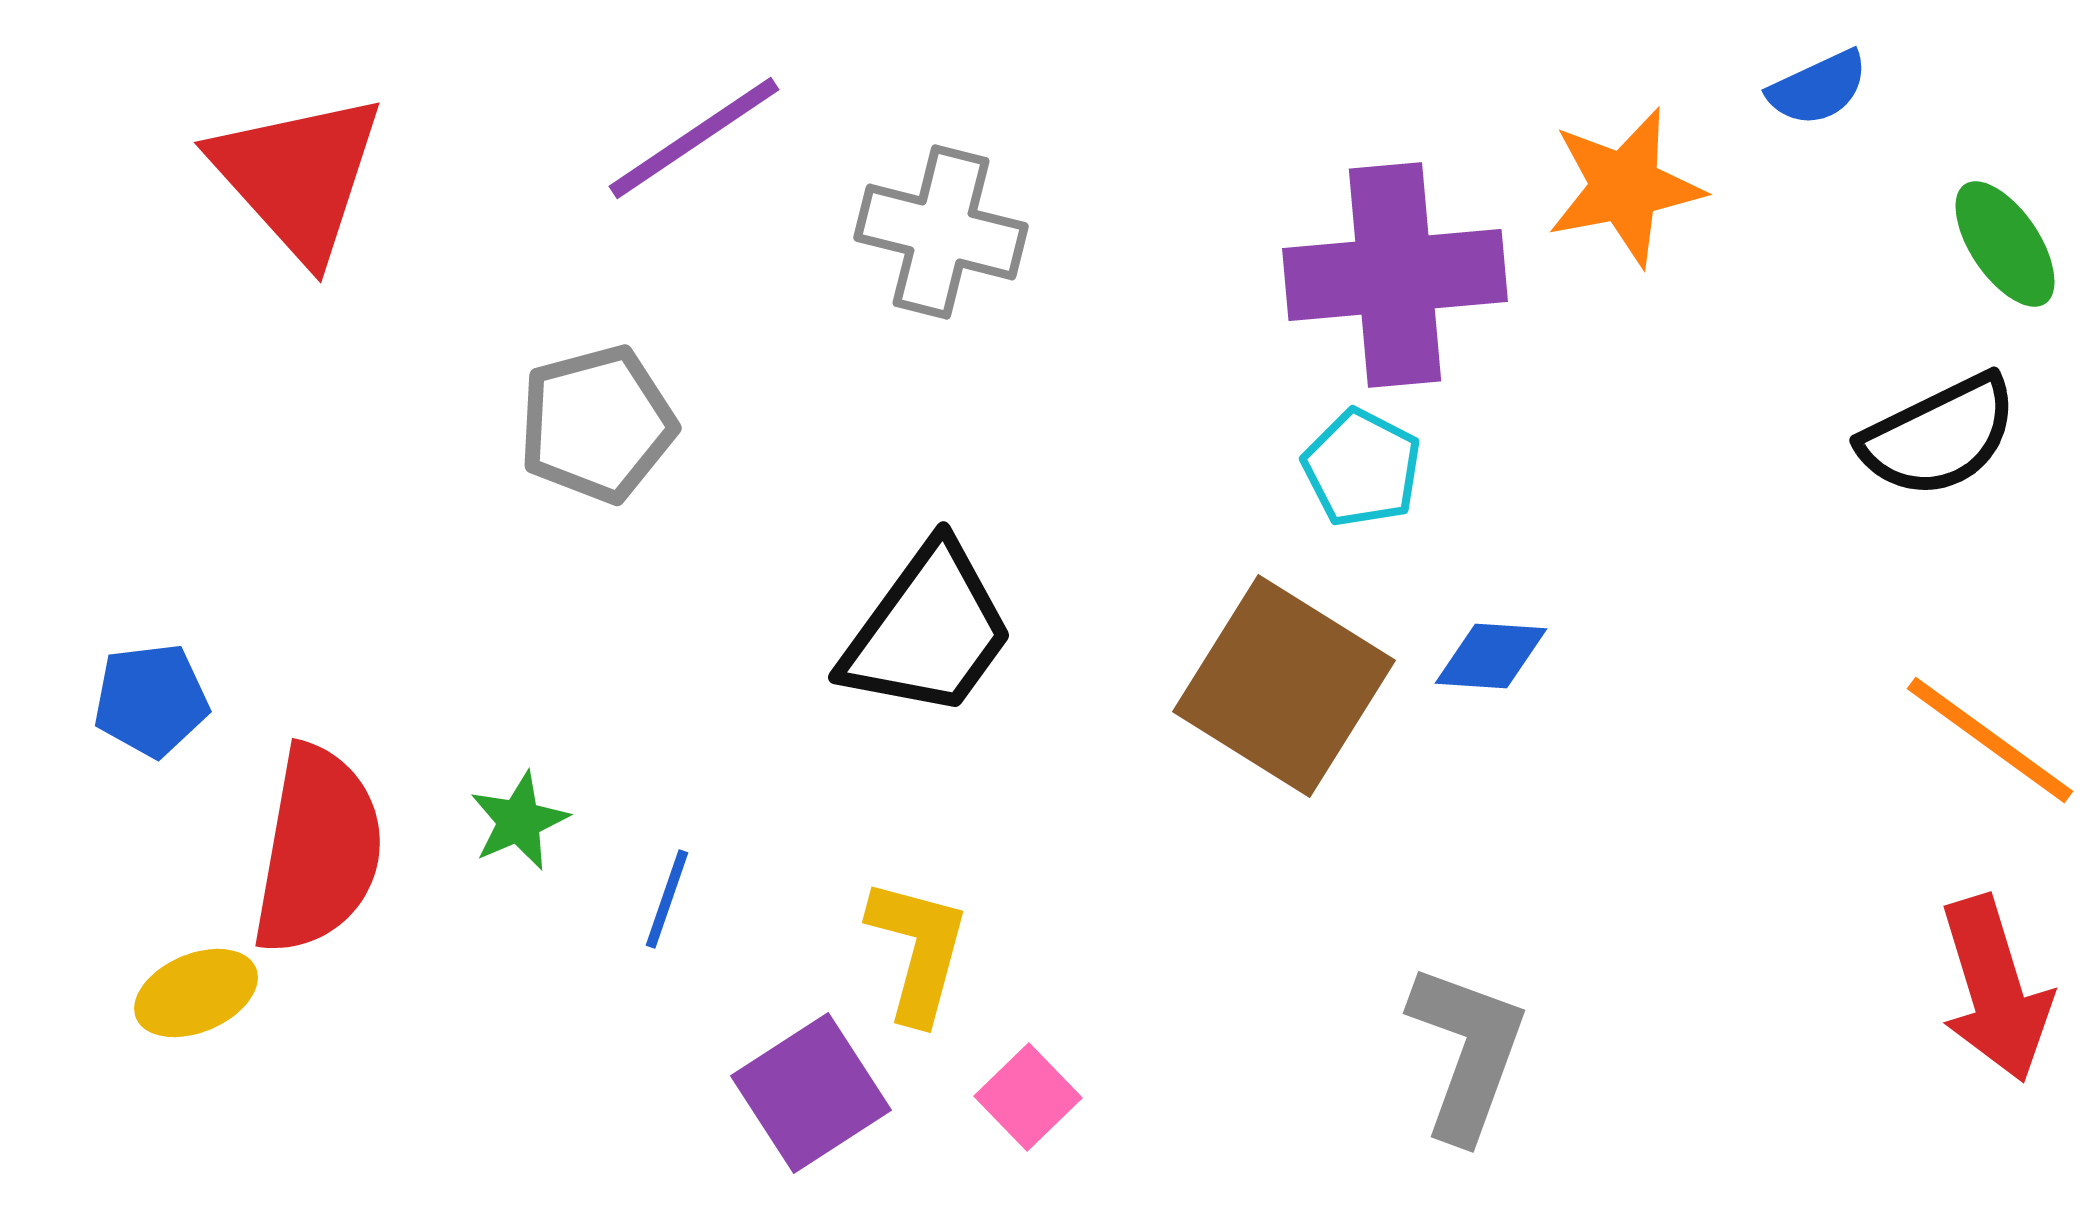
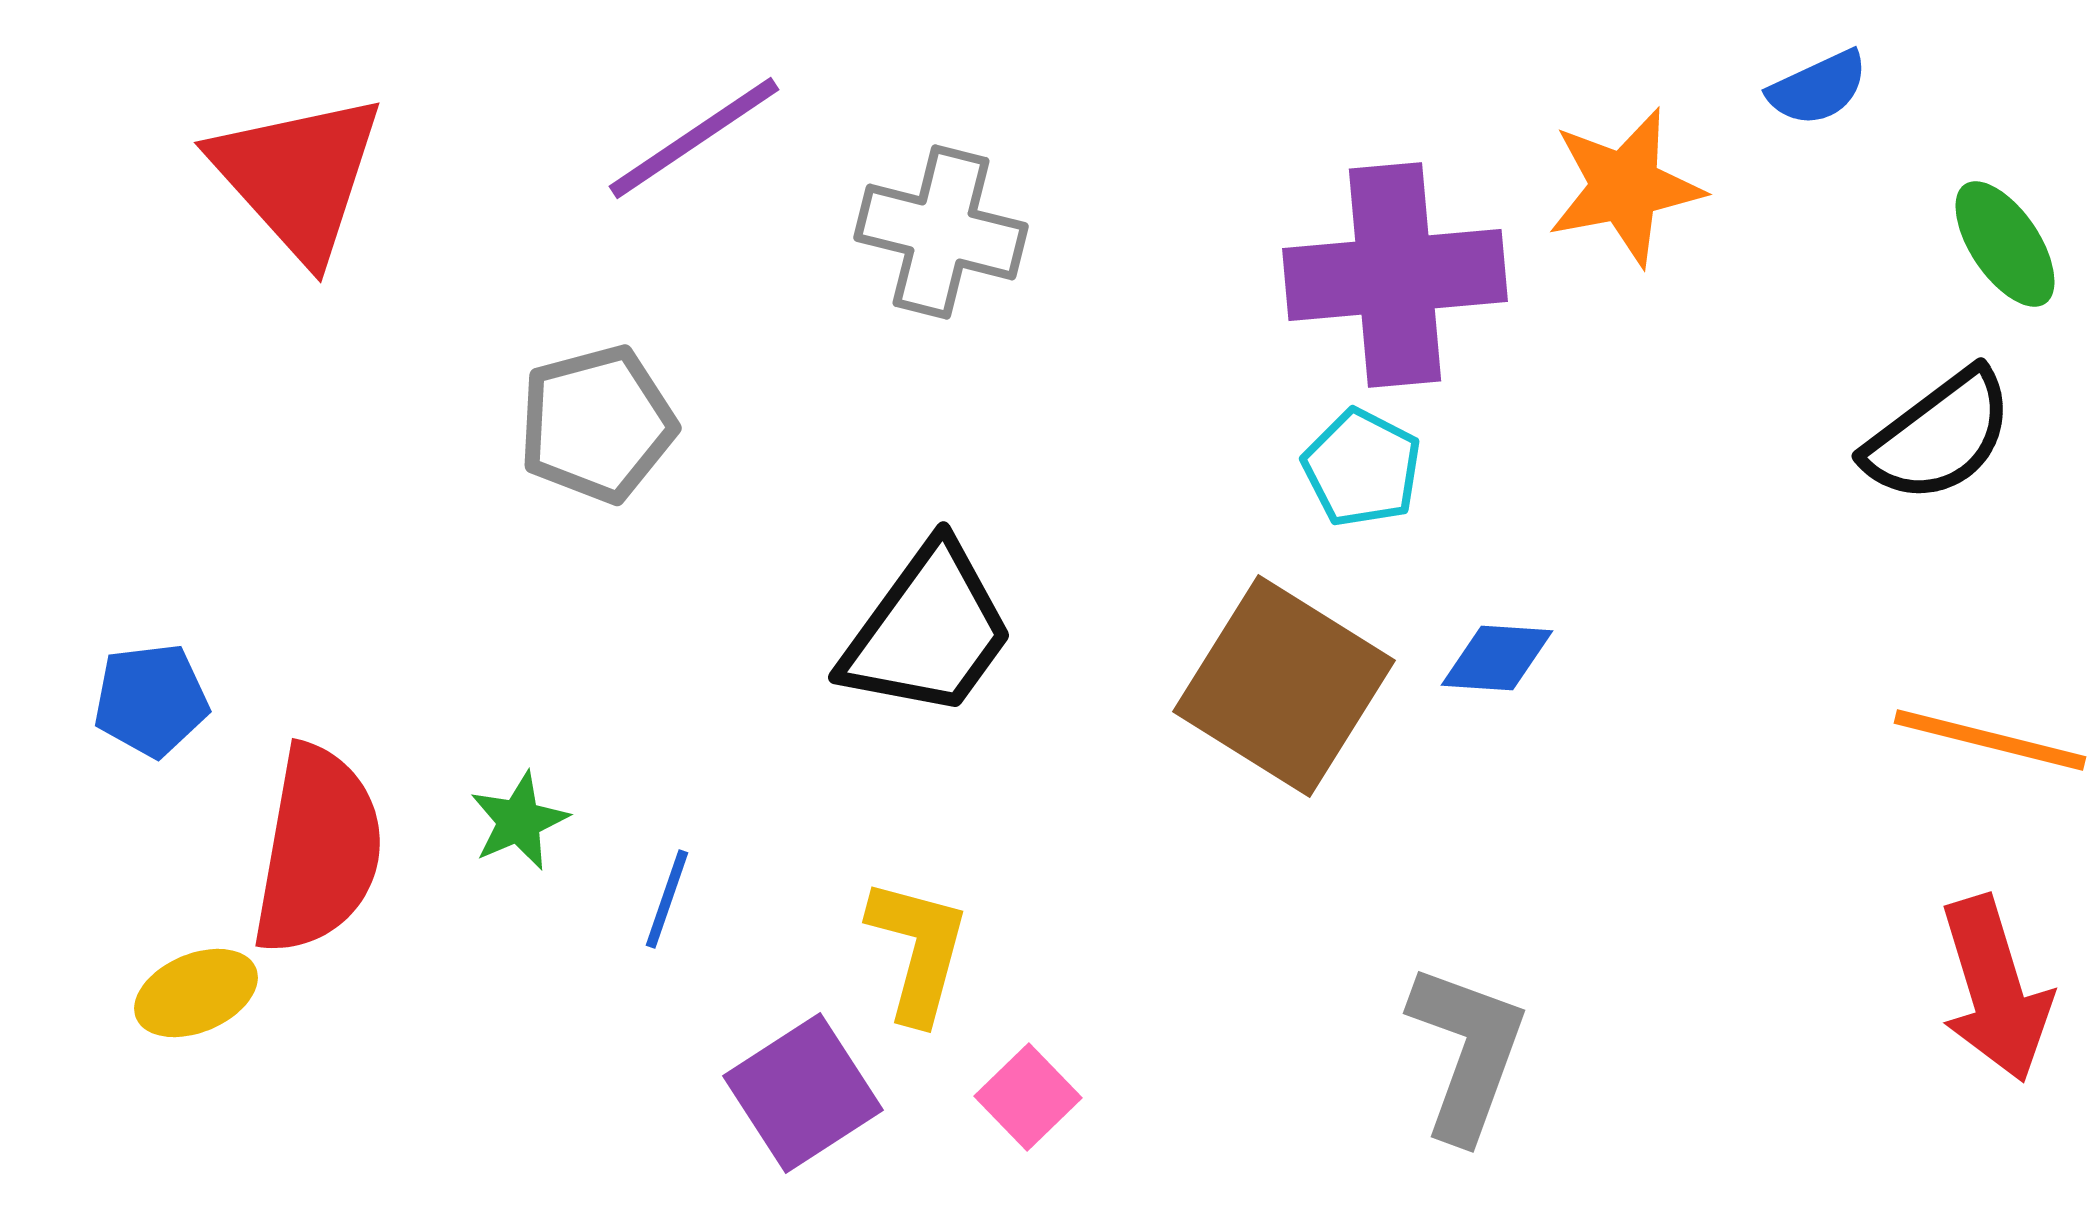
black semicircle: rotated 11 degrees counterclockwise
blue diamond: moved 6 px right, 2 px down
orange line: rotated 22 degrees counterclockwise
purple square: moved 8 px left
